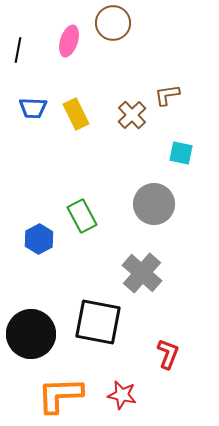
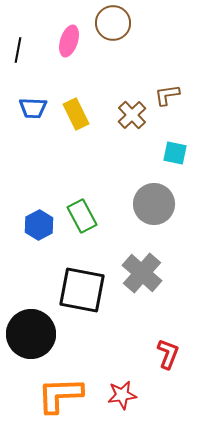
cyan square: moved 6 px left
blue hexagon: moved 14 px up
black square: moved 16 px left, 32 px up
red star: rotated 20 degrees counterclockwise
